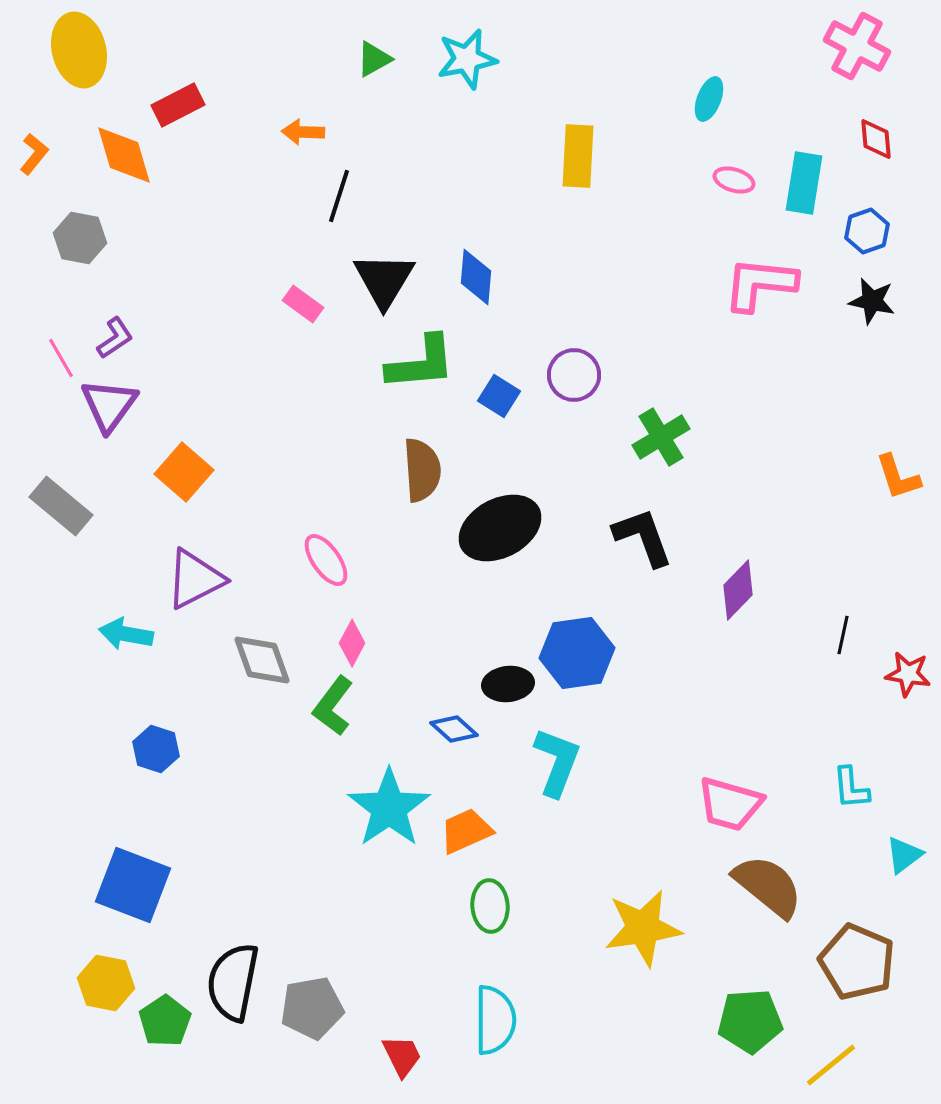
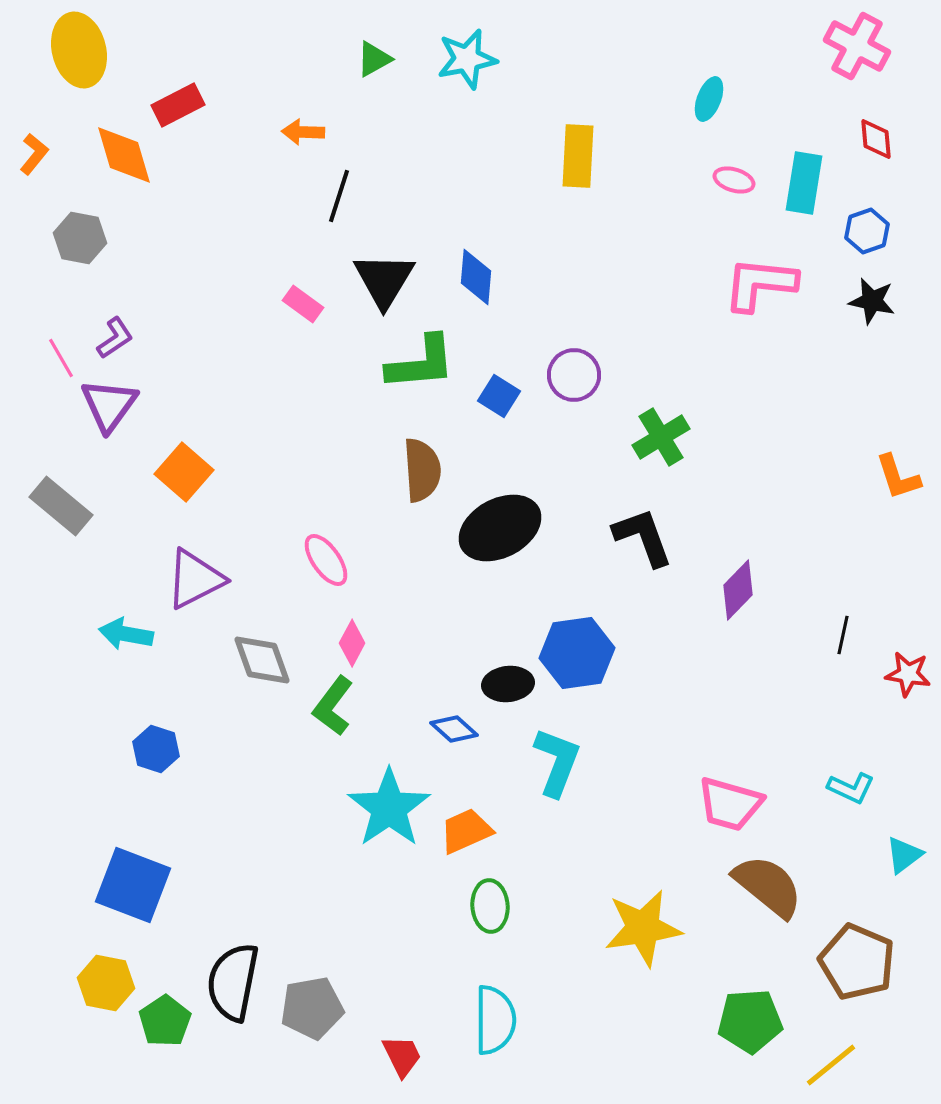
cyan L-shape at (851, 788): rotated 60 degrees counterclockwise
